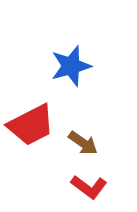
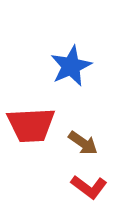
blue star: rotated 9 degrees counterclockwise
red trapezoid: rotated 24 degrees clockwise
